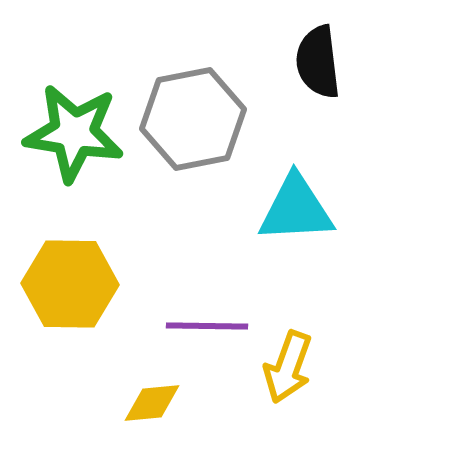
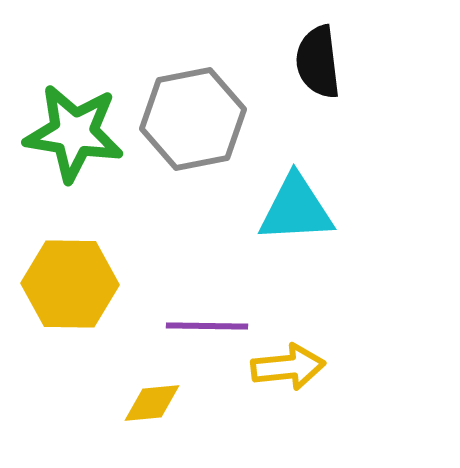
yellow arrow: rotated 116 degrees counterclockwise
